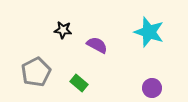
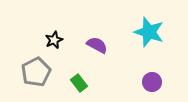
black star: moved 9 px left, 10 px down; rotated 30 degrees counterclockwise
green rectangle: rotated 12 degrees clockwise
purple circle: moved 6 px up
